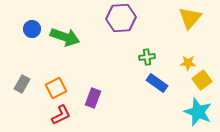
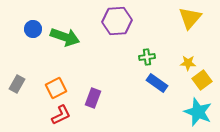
purple hexagon: moved 4 px left, 3 px down
blue circle: moved 1 px right
gray rectangle: moved 5 px left
